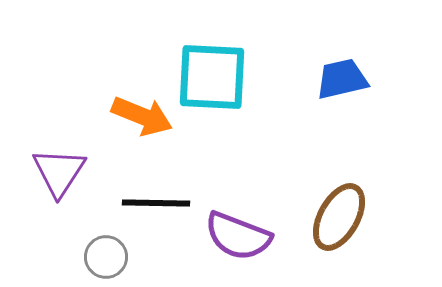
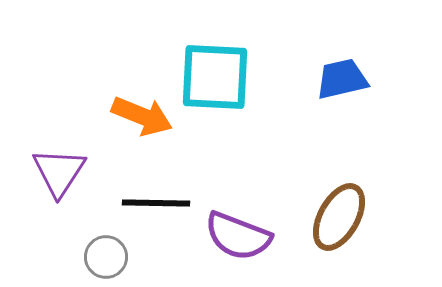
cyan square: moved 3 px right
